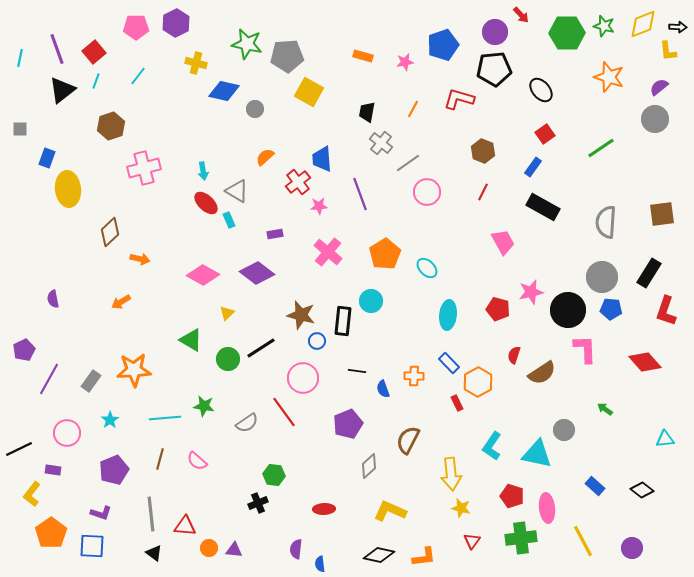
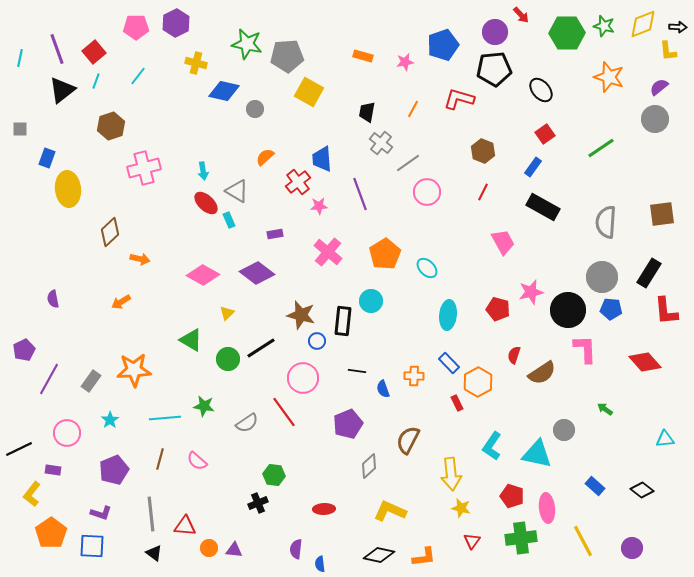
red L-shape at (666, 311): rotated 24 degrees counterclockwise
